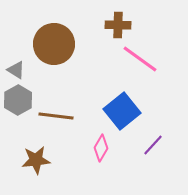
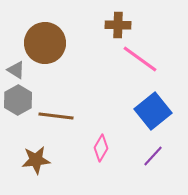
brown circle: moved 9 px left, 1 px up
blue square: moved 31 px right
purple line: moved 11 px down
